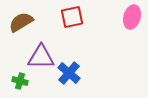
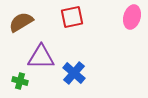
blue cross: moved 5 px right
